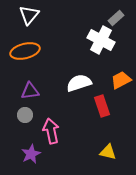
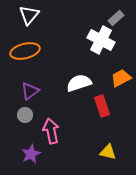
orange trapezoid: moved 2 px up
purple triangle: rotated 30 degrees counterclockwise
